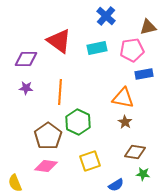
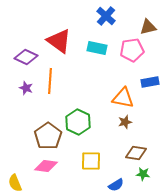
cyan rectangle: rotated 24 degrees clockwise
purple diamond: moved 2 px up; rotated 25 degrees clockwise
blue rectangle: moved 6 px right, 8 px down
purple star: rotated 16 degrees clockwise
orange line: moved 10 px left, 11 px up
brown star: rotated 24 degrees clockwise
brown diamond: moved 1 px right, 1 px down
yellow square: moved 1 px right; rotated 20 degrees clockwise
